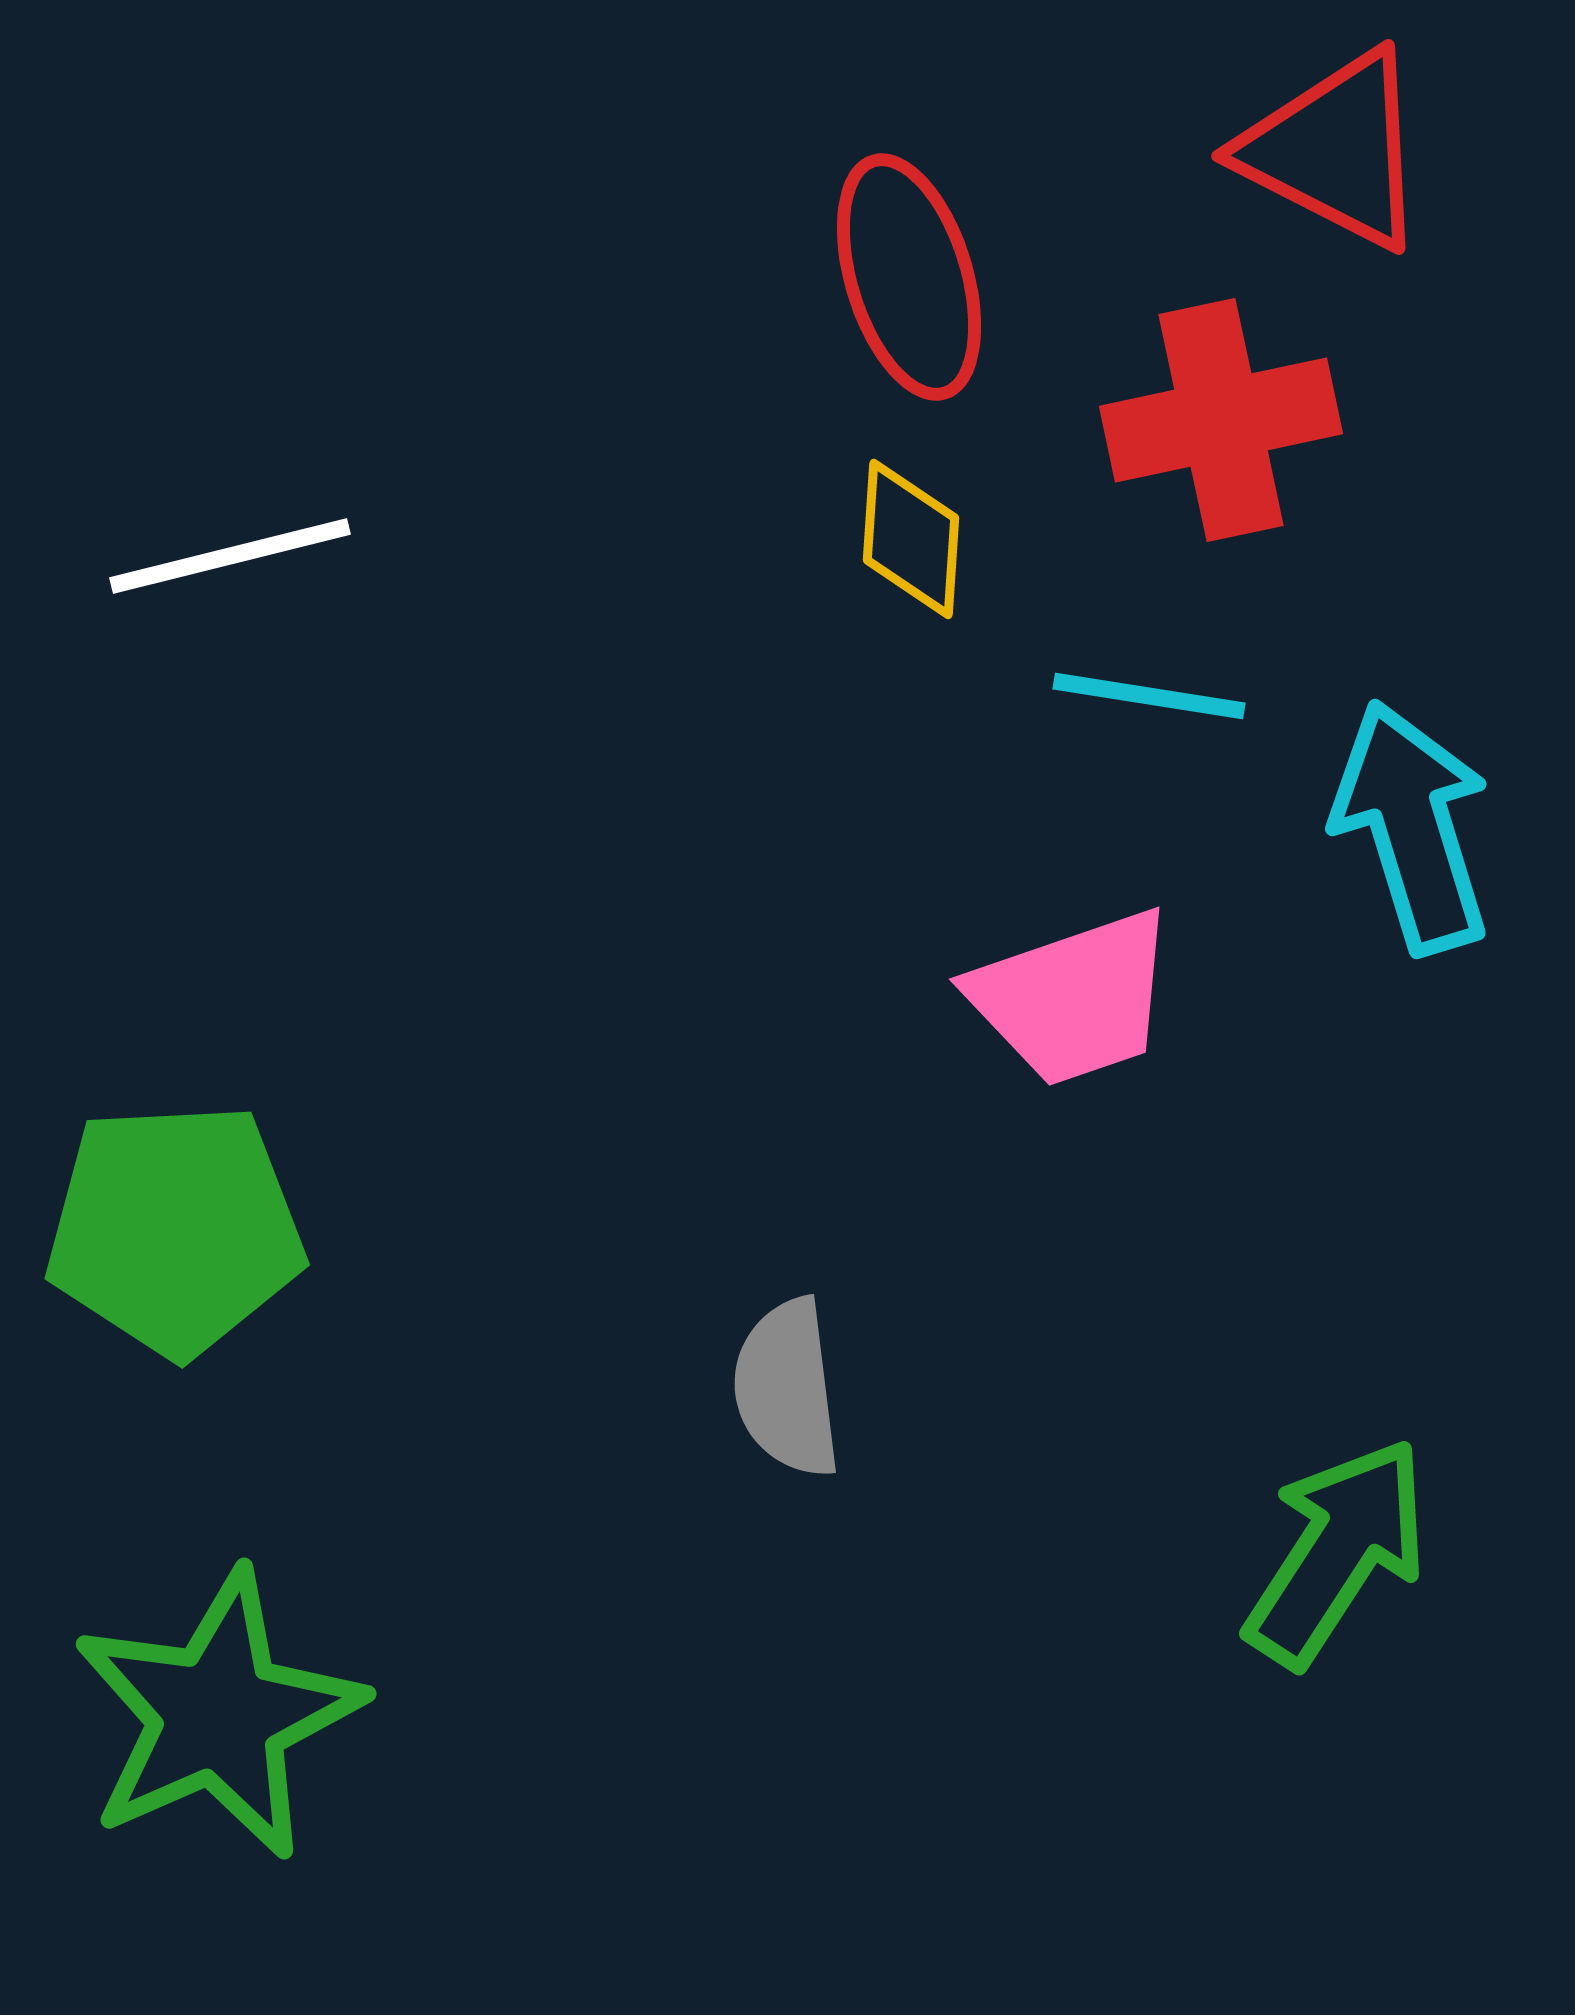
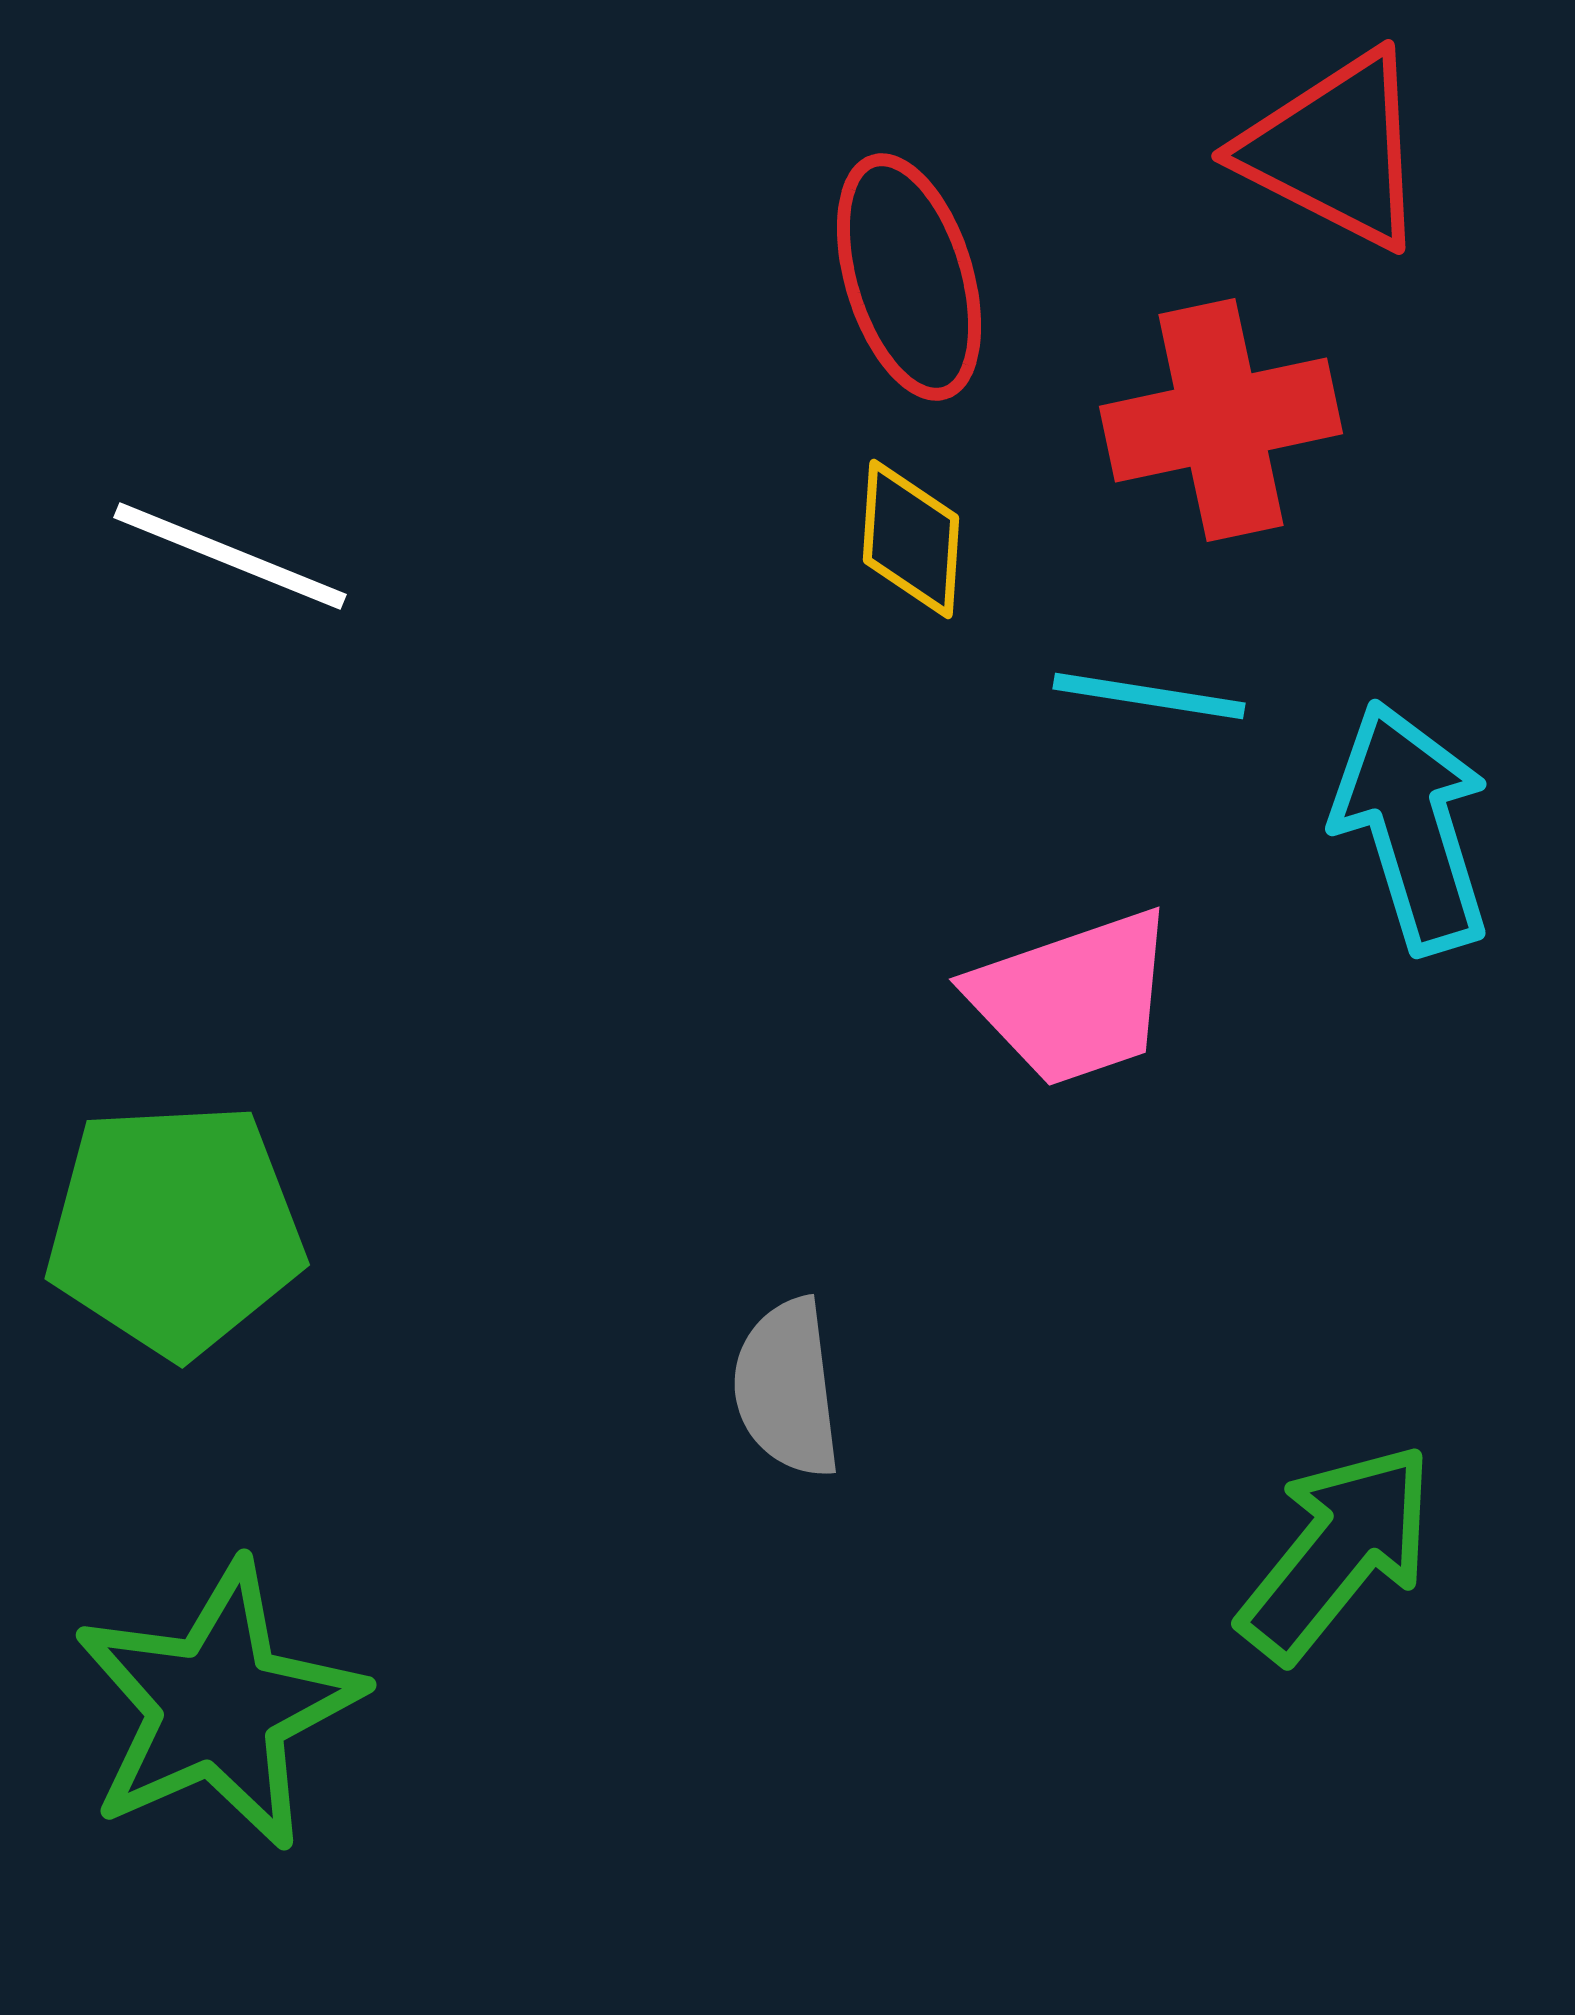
white line: rotated 36 degrees clockwise
green arrow: rotated 6 degrees clockwise
green star: moved 9 px up
